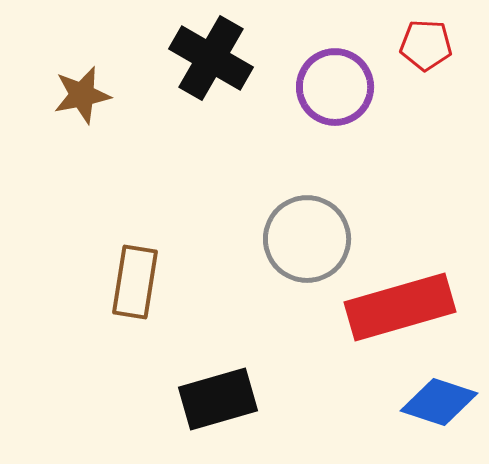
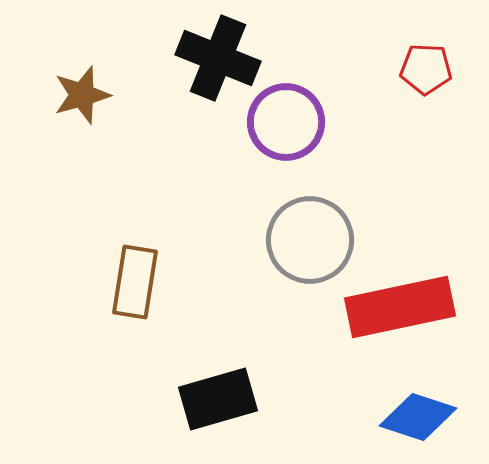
red pentagon: moved 24 px down
black cross: moved 7 px right; rotated 8 degrees counterclockwise
purple circle: moved 49 px left, 35 px down
brown star: rotated 4 degrees counterclockwise
gray circle: moved 3 px right, 1 px down
red rectangle: rotated 4 degrees clockwise
blue diamond: moved 21 px left, 15 px down
